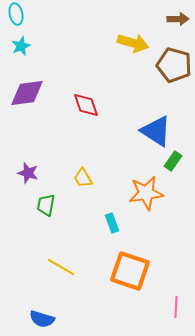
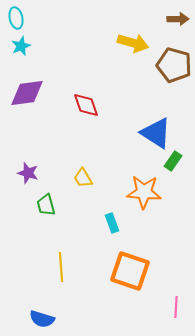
cyan ellipse: moved 4 px down
blue triangle: moved 2 px down
orange star: moved 2 px left, 1 px up; rotated 12 degrees clockwise
green trapezoid: rotated 25 degrees counterclockwise
yellow line: rotated 56 degrees clockwise
